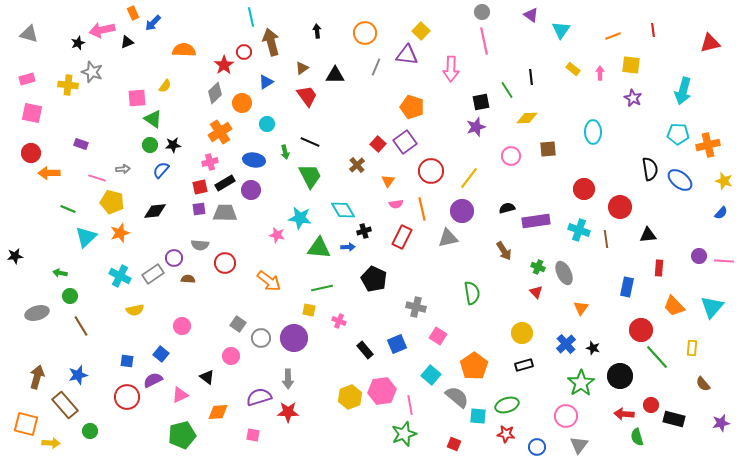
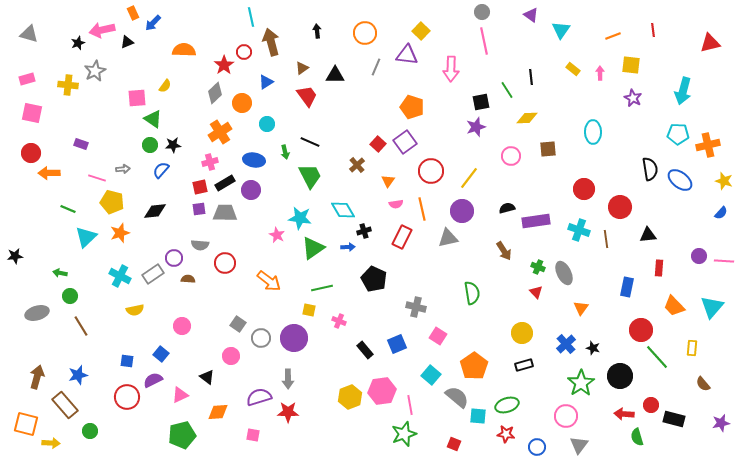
gray star at (92, 72): moved 3 px right, 1 px up; rotated 25 degrees clockwise
pink star at (277, 235): rotated 14 degrees clockwise
green triangle at (319, 248): moved 6 px left; rotated 40 degrees counterclockwise
